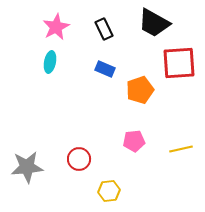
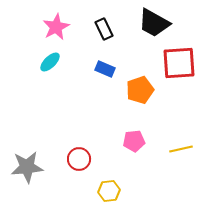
cyan ellipse: rotated 35 degrees clockwise
